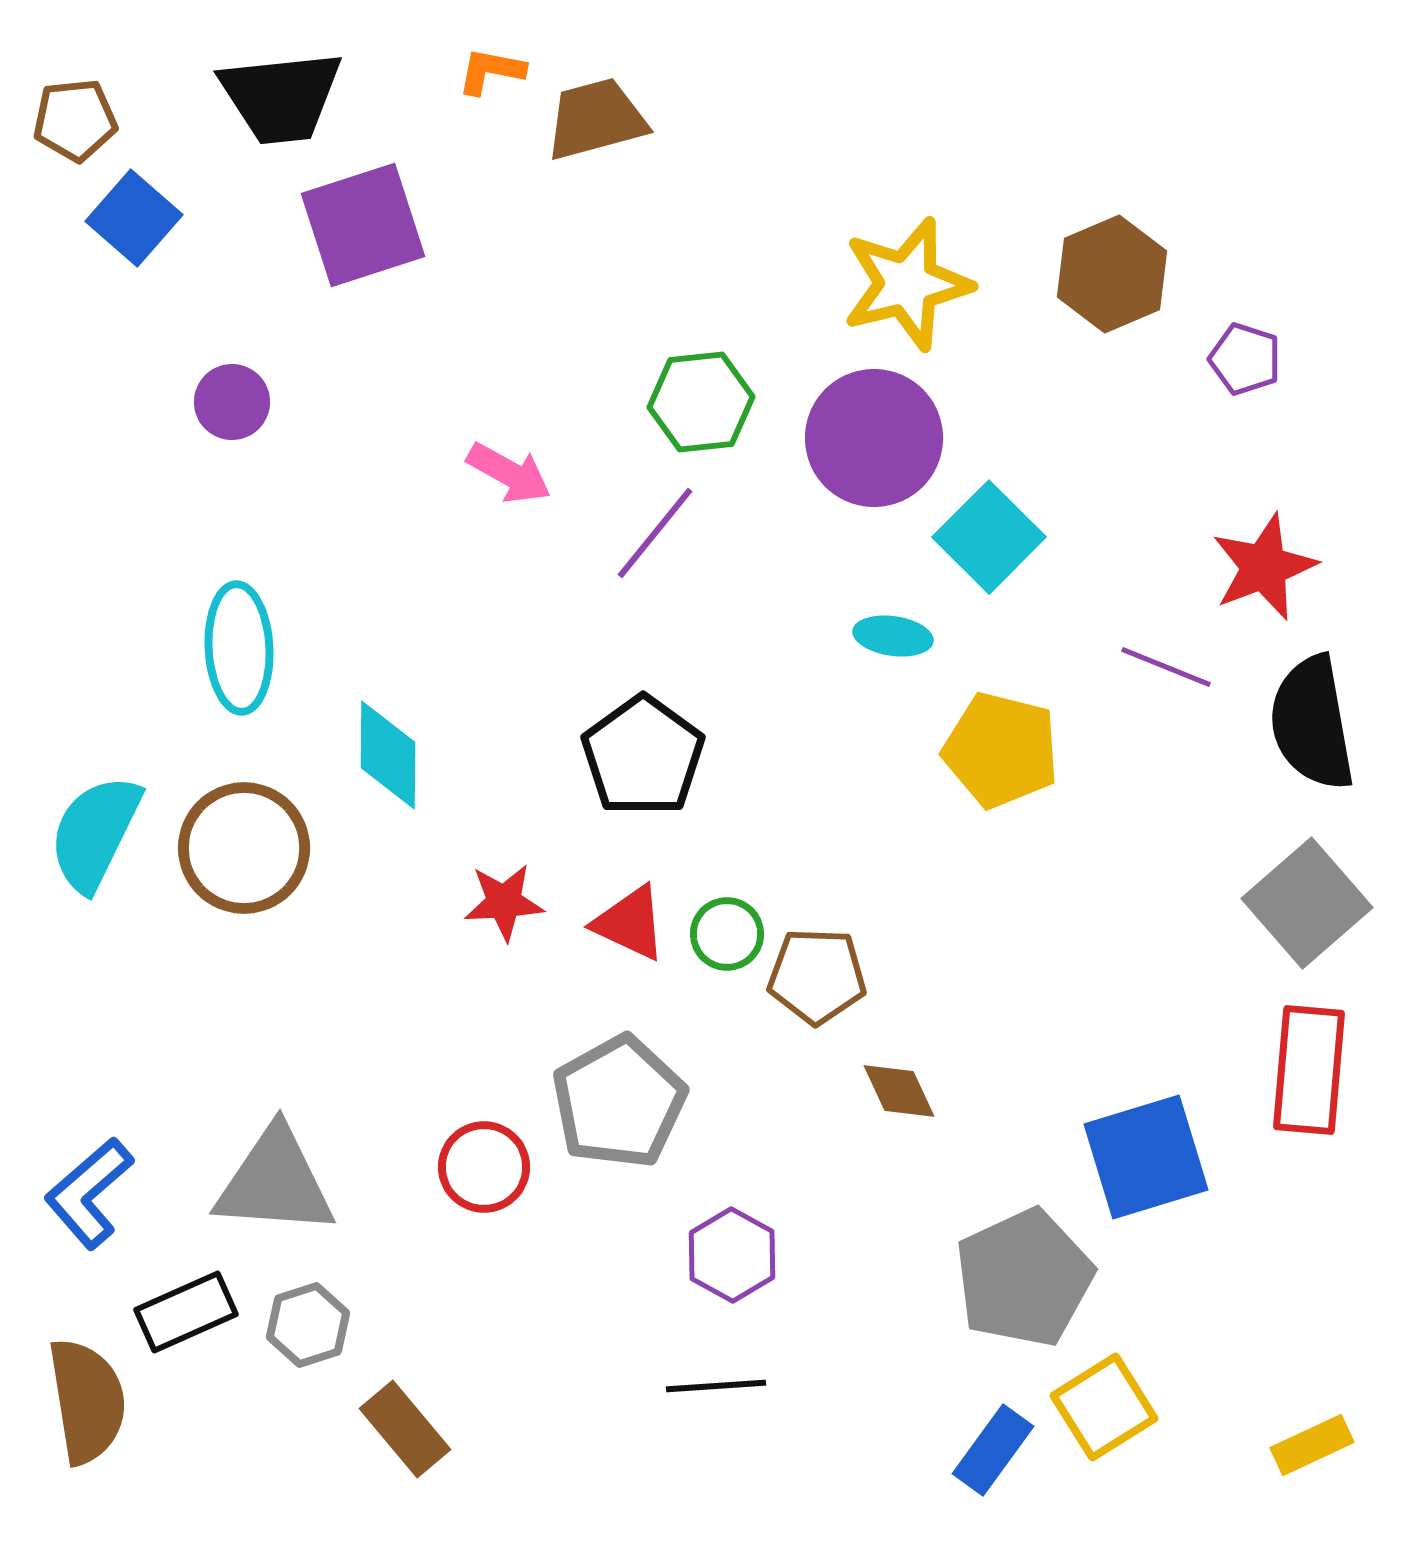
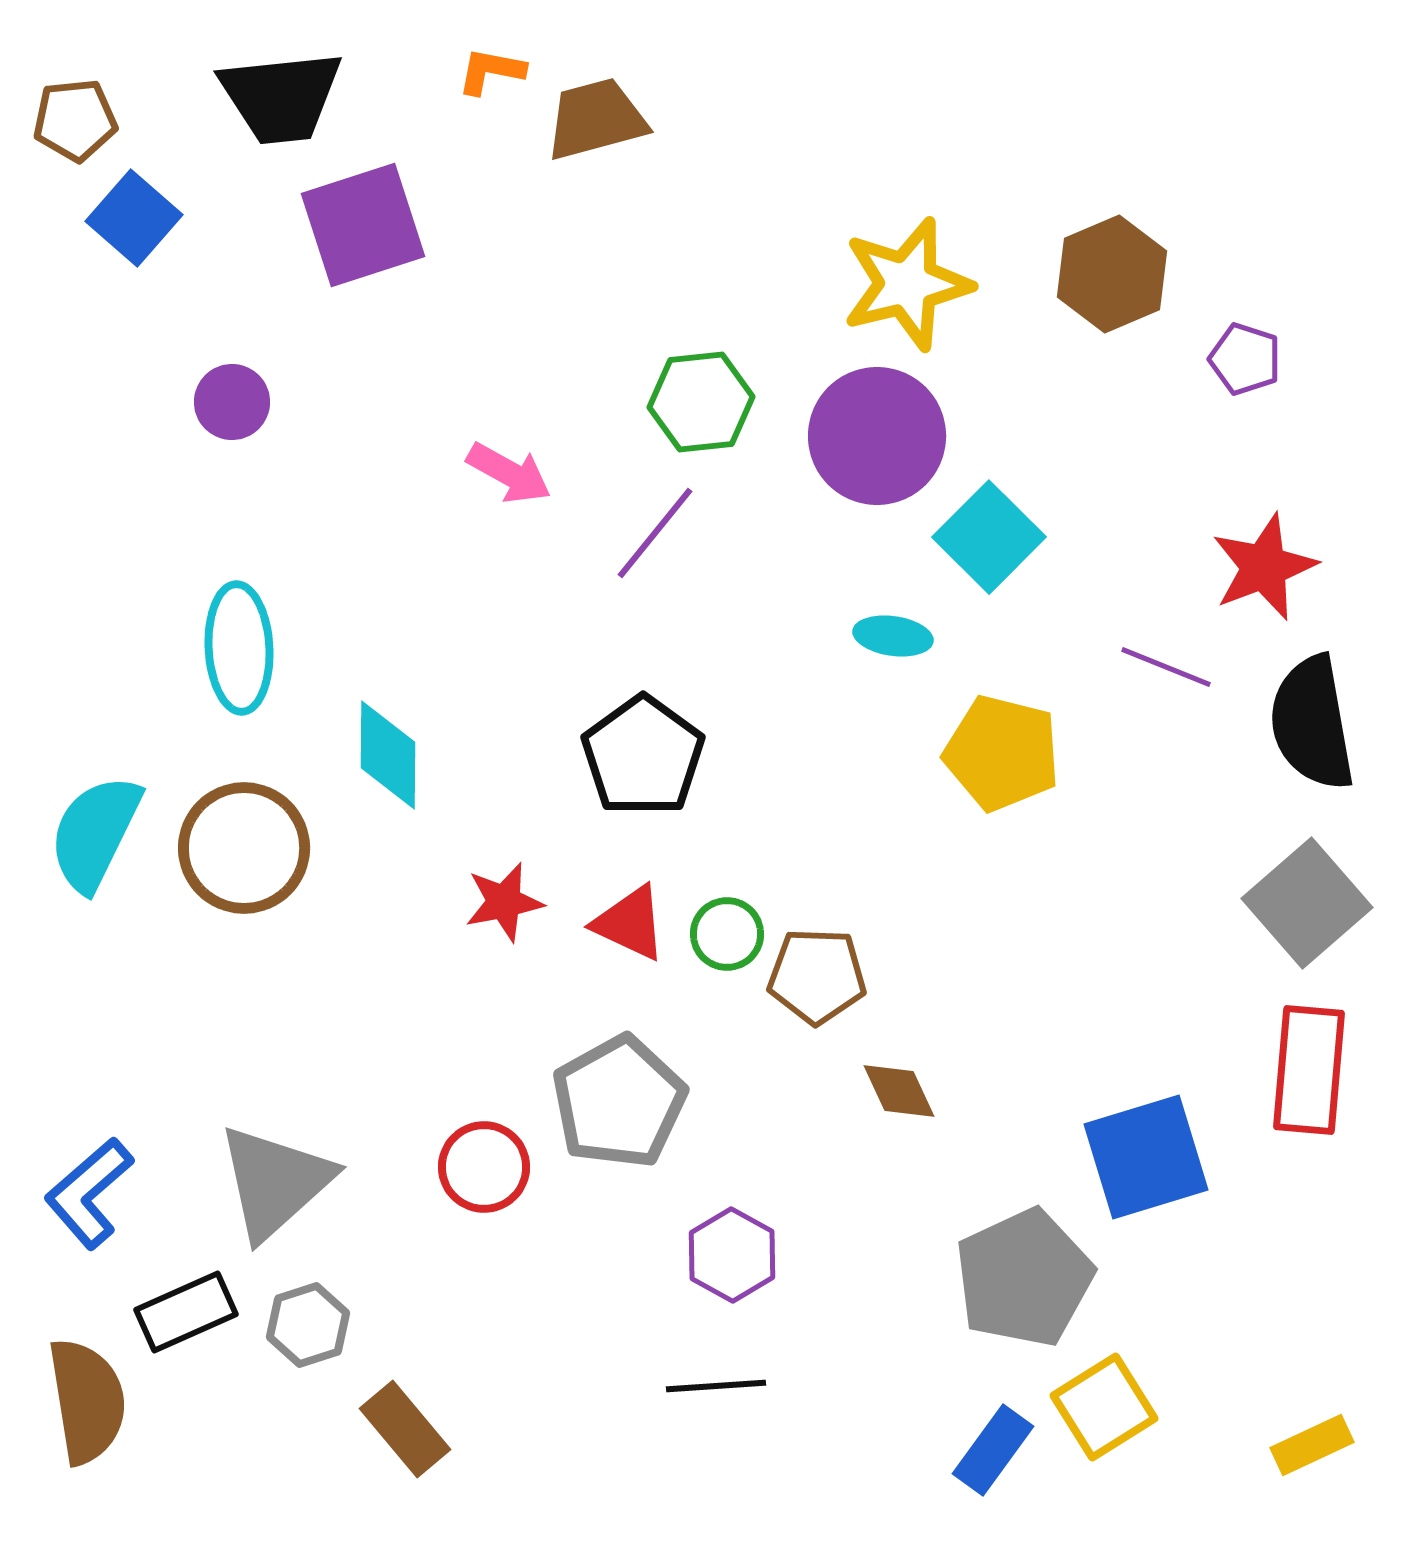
purple circle at (874, 438): moved 3 px right, 2 px up
yellow pentagon at (1001, 750): moved 1 px right, 3 px down
red star at (504, 902): rotated 8 degrees counterclockwise
gray triangle at (275, 1182): rotated 46 degrees counterclockwise
